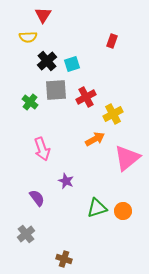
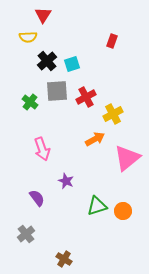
gray square: moved 1 px right, 1 px down
green triangle: moved 2 px up
brown cross: rotated 14 degrees clockwise
